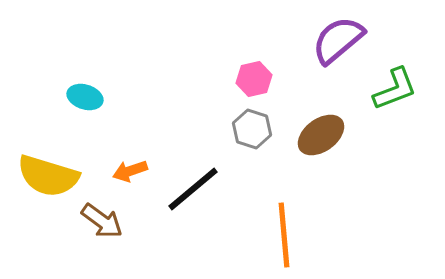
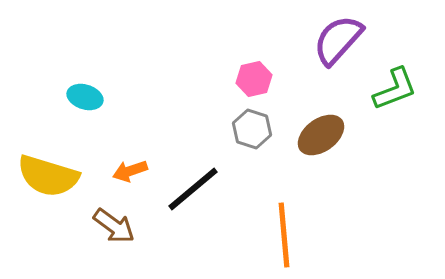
purple semicircle: rotated 8 degrees counterclockwise
brown arrow: moved 12 px right, 5 px down
